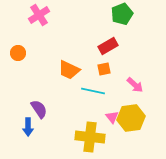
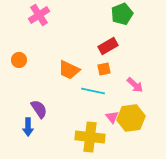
orange circle: moved 1 px right, 7 px down
